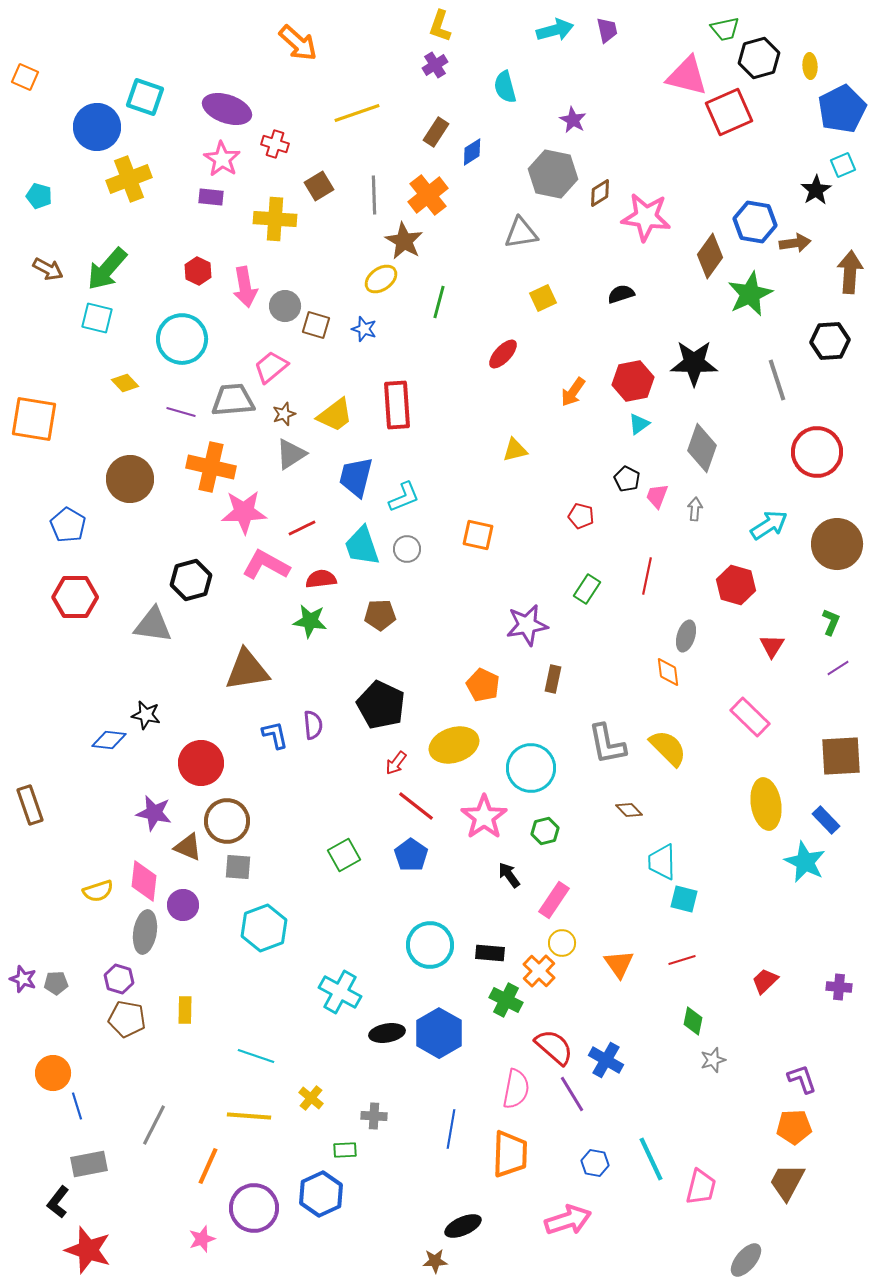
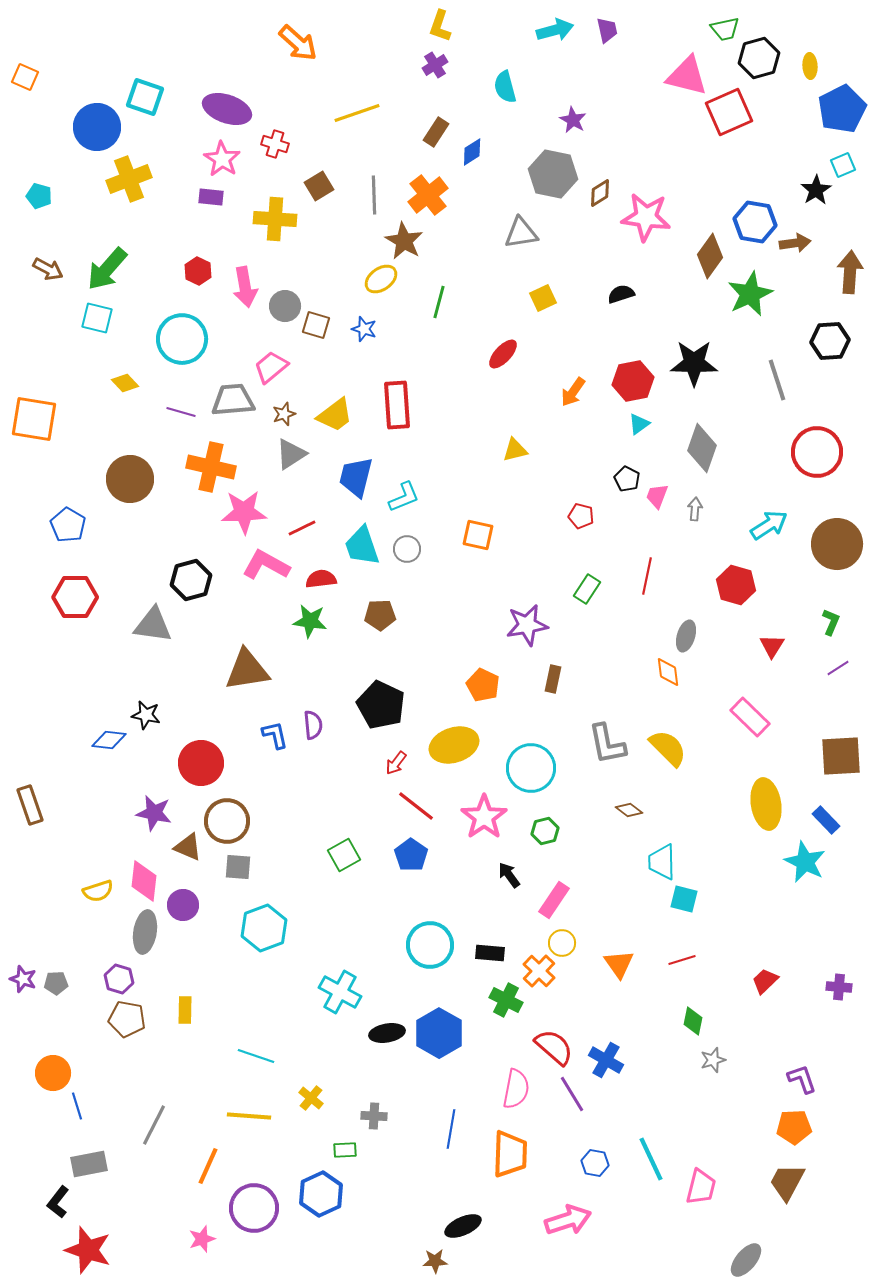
brown diamond at (629, 810): rotated 8 degrees counterclockwise
